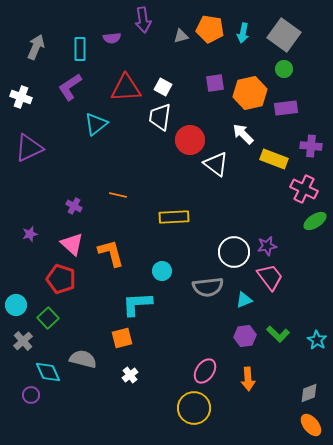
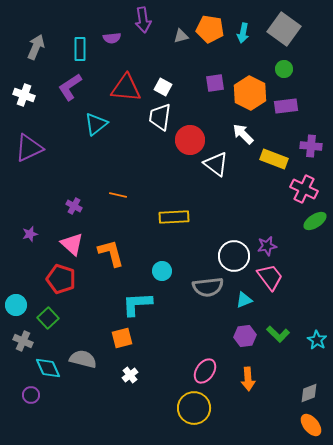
gray square at (284, 35): moved 6 px up
red triangle at (126, 88): rotated 8 degrees clockwise
orange hexagon at (250, 93): rotated 20 degrees counterclockwise
white cross at (21, 97): moved 3 px right, 2 px up
purple rectangle at (286, 108): moved 2 px up
white circle at (234, 252): moved 4 px down
gray cross at (23, 341): rotated 24 degrees counterclockwise
cyan diamond at (48, 372): moved 4 px up
